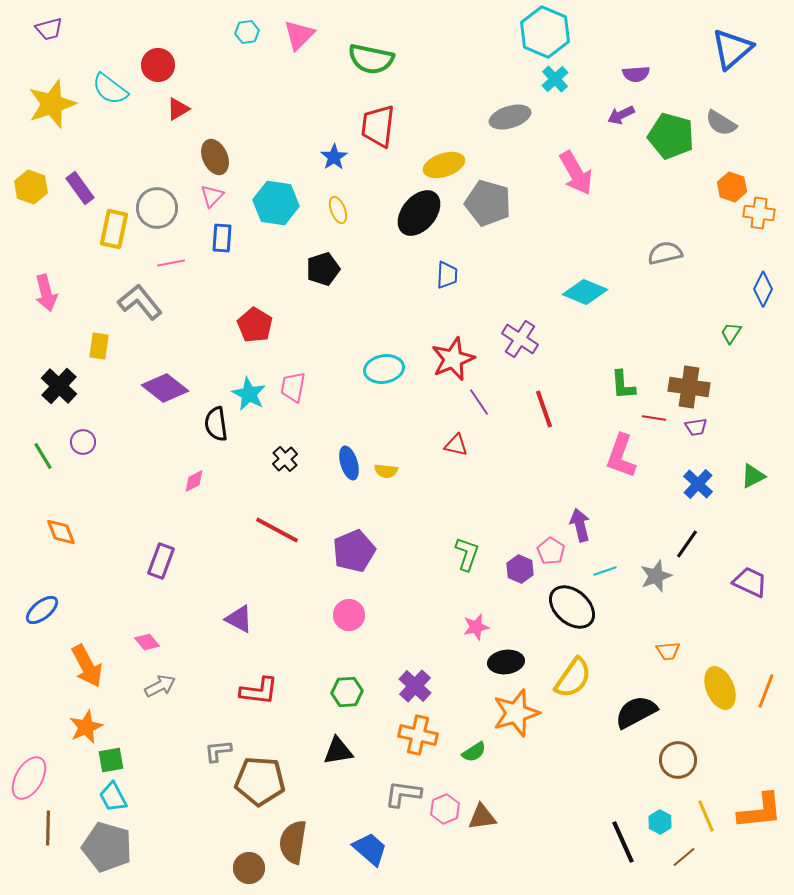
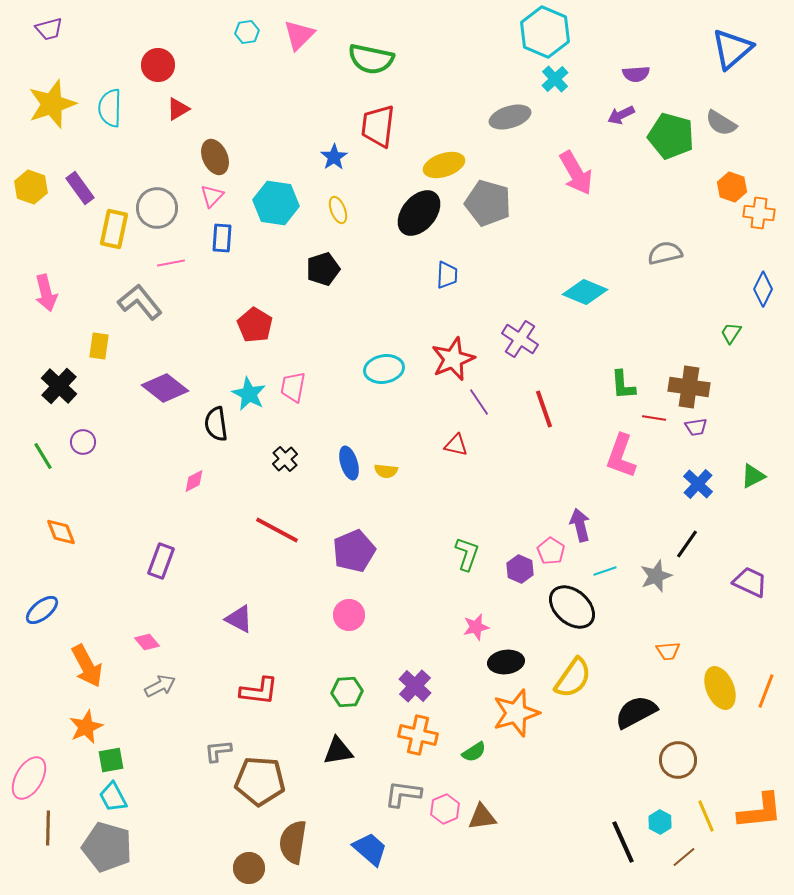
cyan semicircle at (110, 89): moved 19 px down; rotated 54 degrees clockwise
